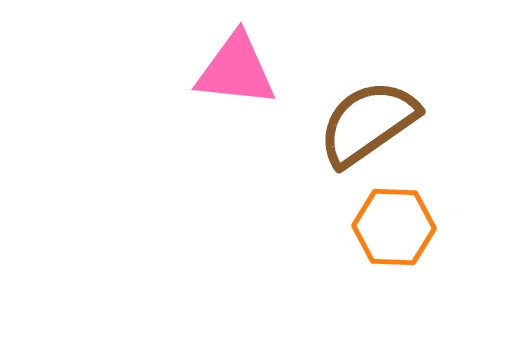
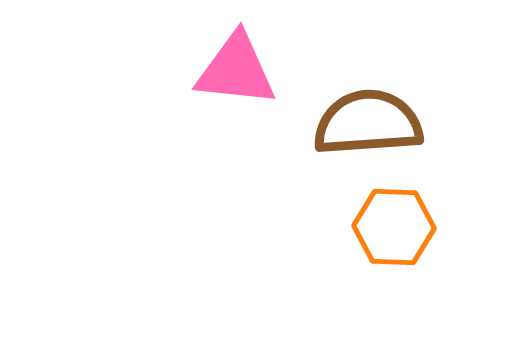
brown semicircle: rotated 31 degrees clockwise
